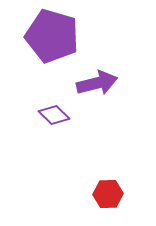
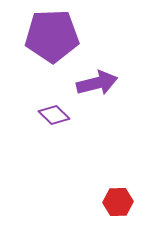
purple pentagon: rotated 18 degrees counterclockwise
red hexagon: moved 10 px right, 8 px down
